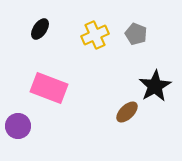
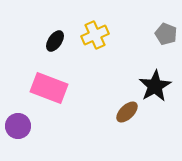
black ellipse: moved 15 px right, 12 px down
gray pentagon: moved 30 px right
